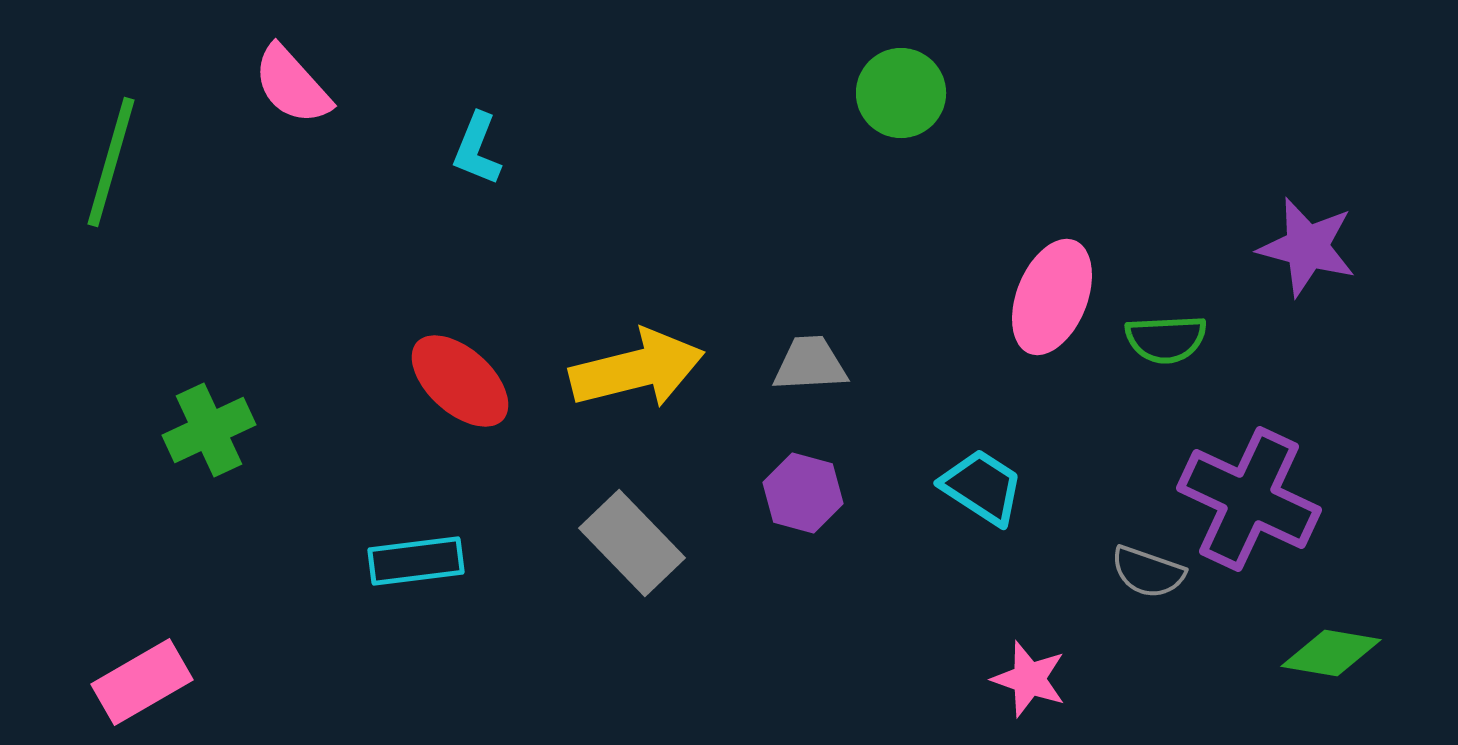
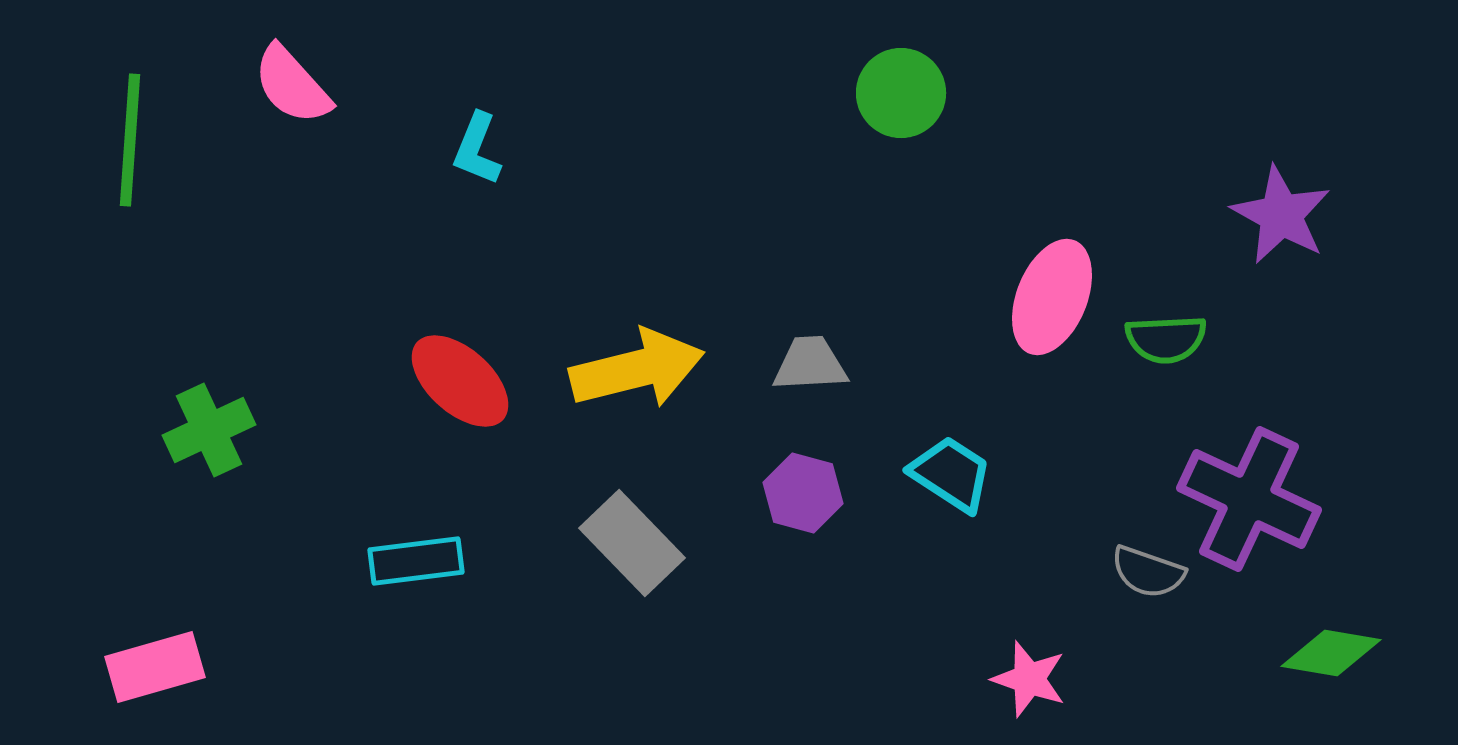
green line: moved 19 px right, 22 px up; rotated 12 degrees counterclockwise
purple star: moved 26 px left, 32 px up; rotated 14 degrees clockwise
cyan trapezoid: moved 31 px left, 13 px up
pink rectangle: moved 13 px right, 15 px up; rotated 14 degrees clockwise
